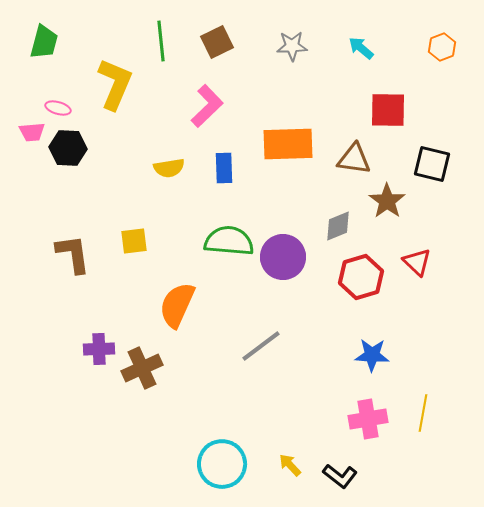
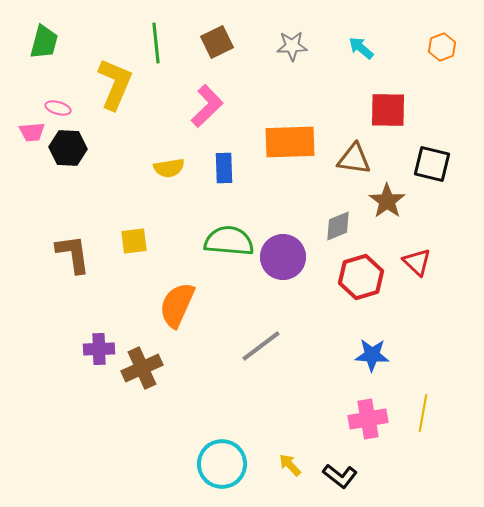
green line: moved 5 px left, 2 px down
orange rectangle: moved 2 px right, 2 px up
